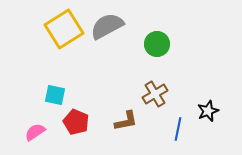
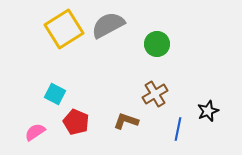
gray semicircle: moved 1 px right, 1 px up
cyan square: moved 1 px up; rotated 15 degrees clockwise
brown L-shape: rotated 150 degrees counterclockwise
